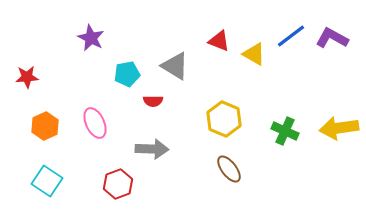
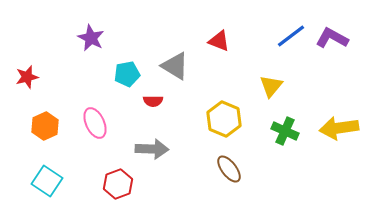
yellow triangle: moved 17 px right, 32 px down; rotated 40 degrees clockwise
red star: rotated 10 degrees counterclockwise
